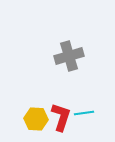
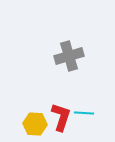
cyan line: rotated 12 degrees clockwise
yellow hexagon: moved 1 px left, 5 px down
